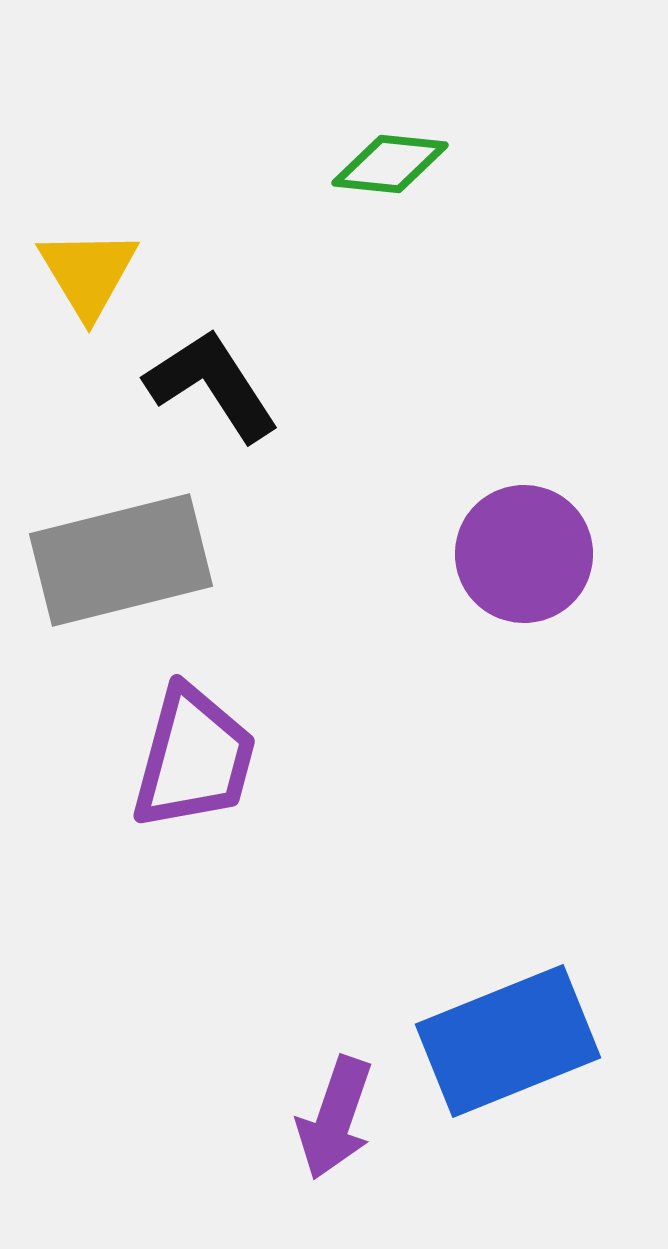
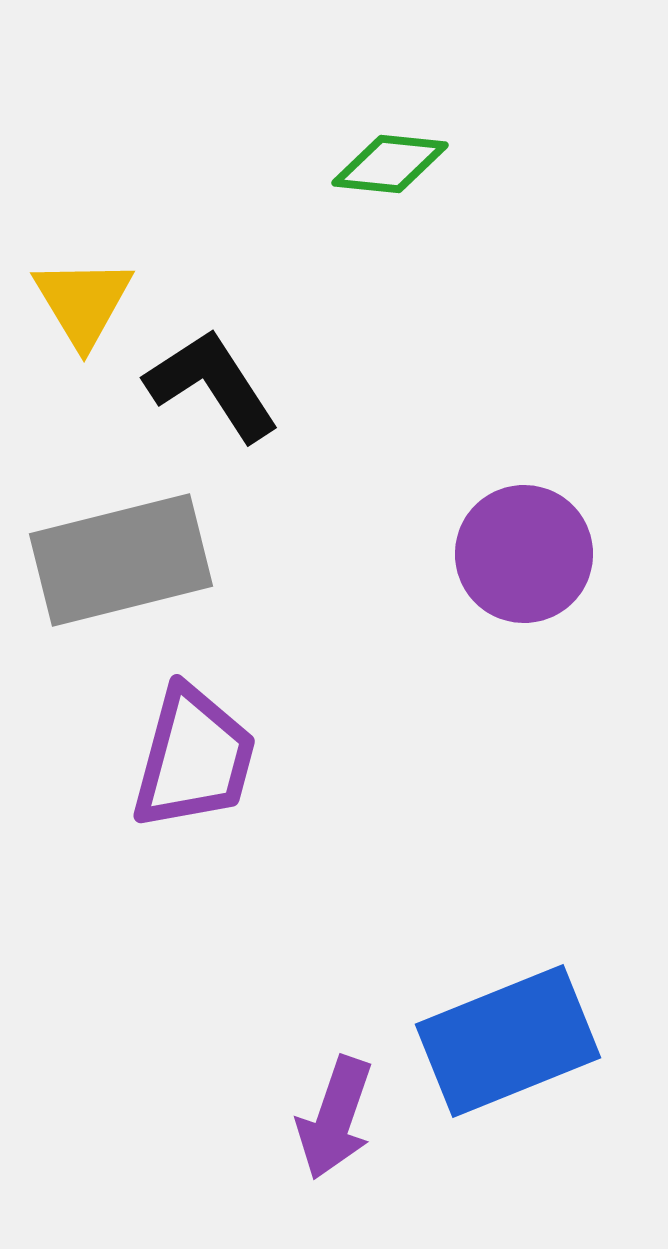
yellow triangle: moved 5 px left, 29 px down
